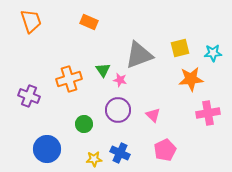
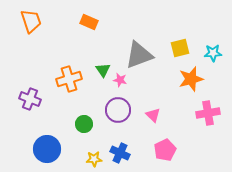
orange star: rotated 10 degrees counterclockwise
purple cross: moved 1 px right, 3 px down
